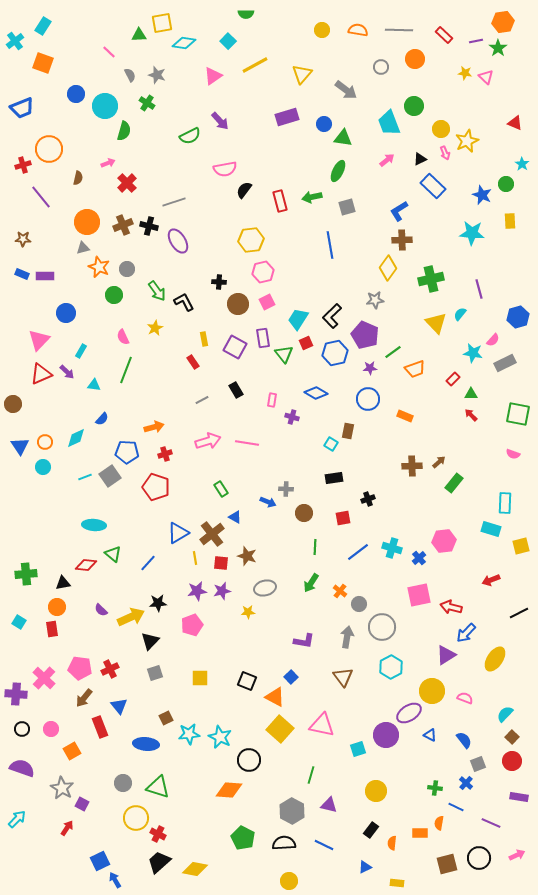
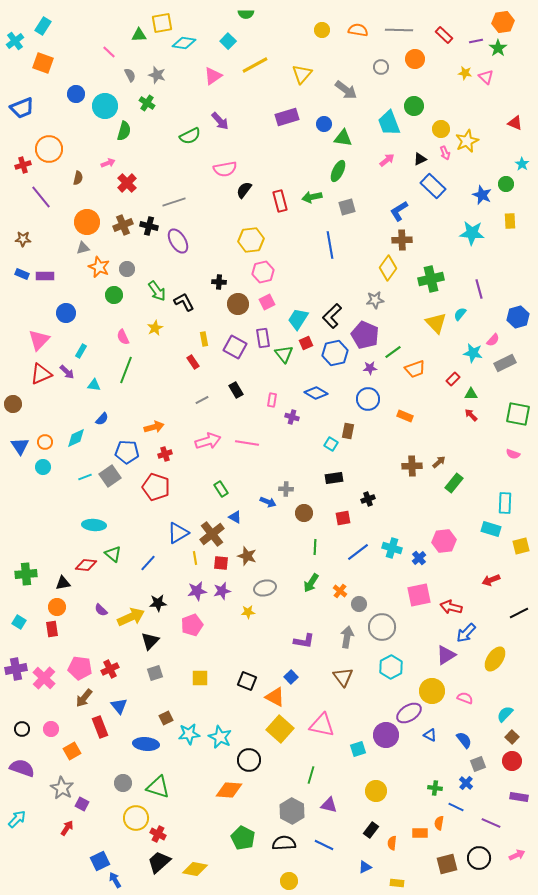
purple cross at (16, 694): moved 25 px up; rotated 15 degrees counterclockwise
